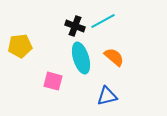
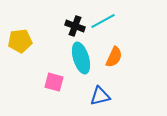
yellow pentagon: moved 5 px up
orange semicircle: rotated 75 degrees clockwise
pink square: moved 1 px right, 1 px down
blue triangle: moved 7 px left
